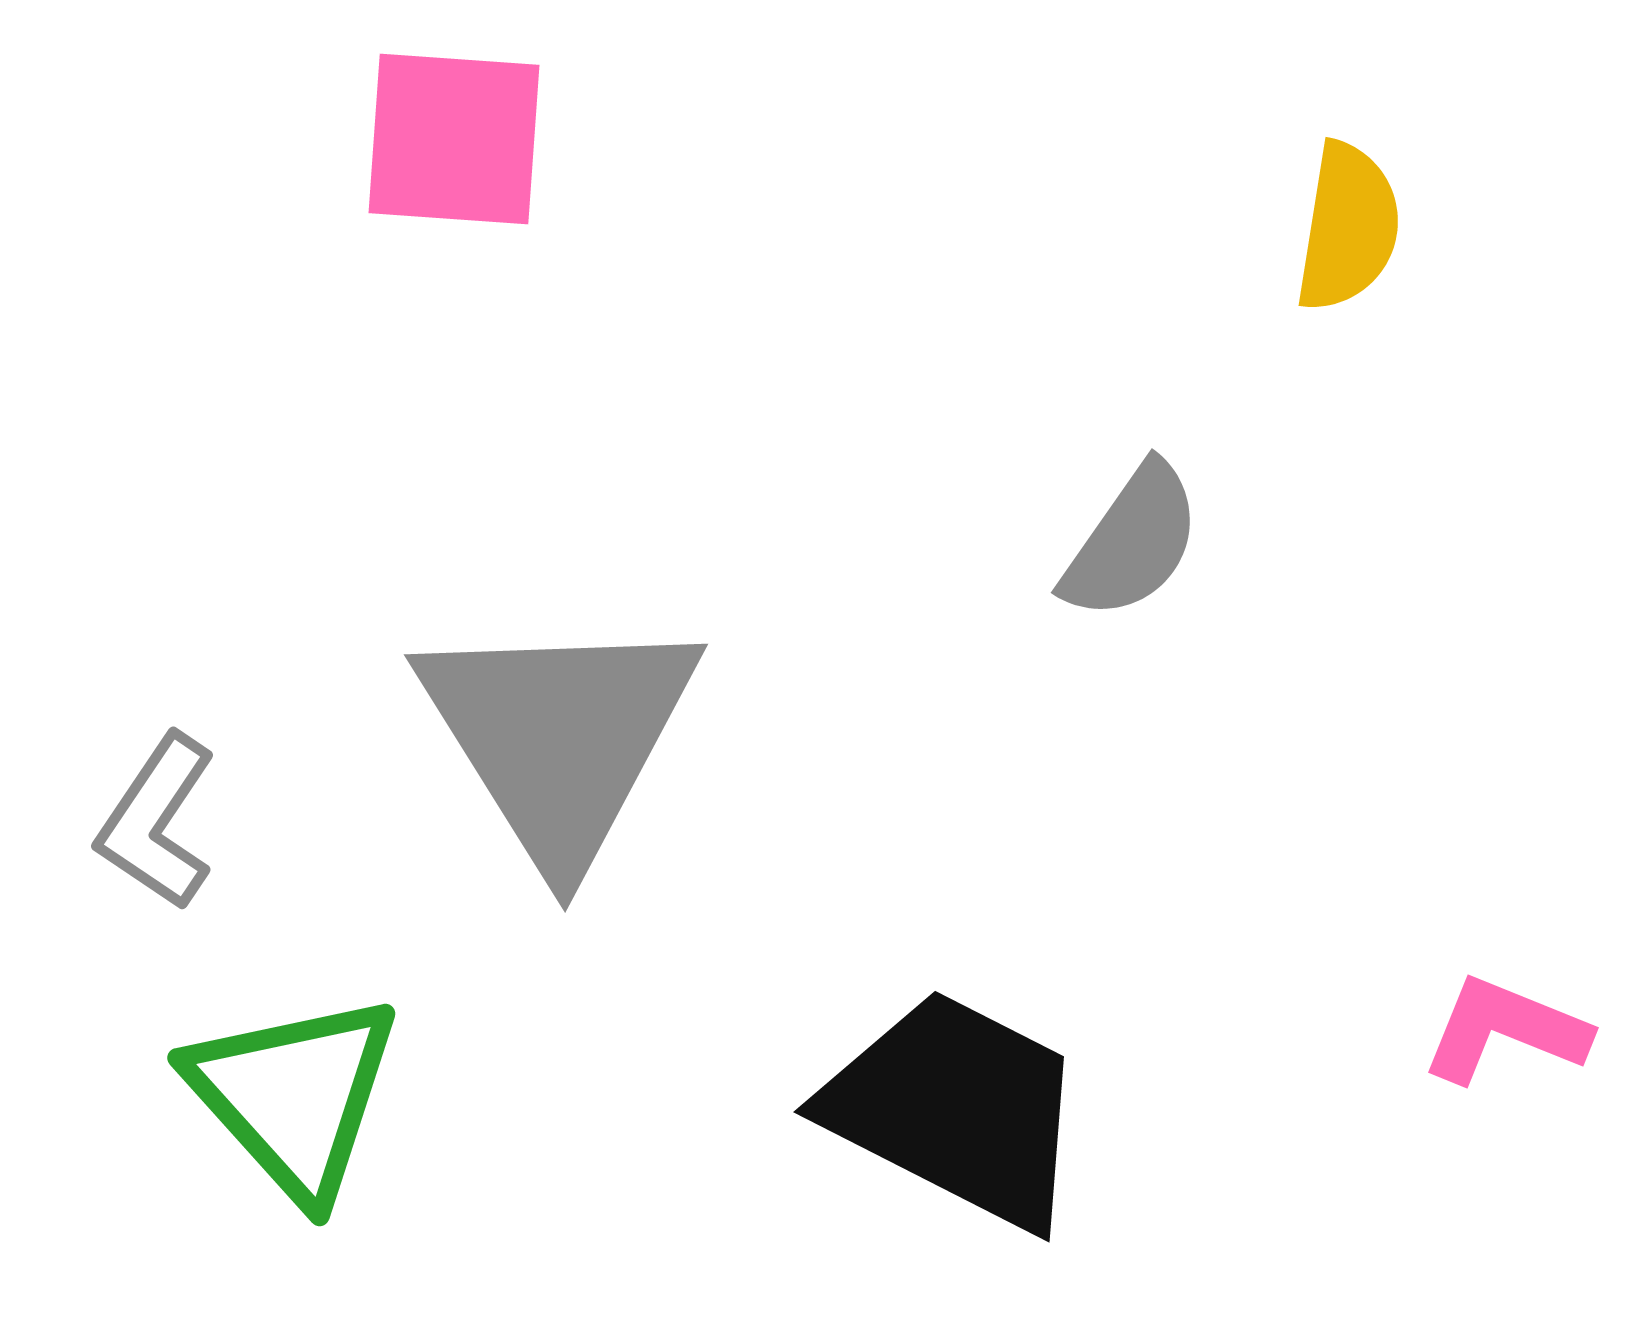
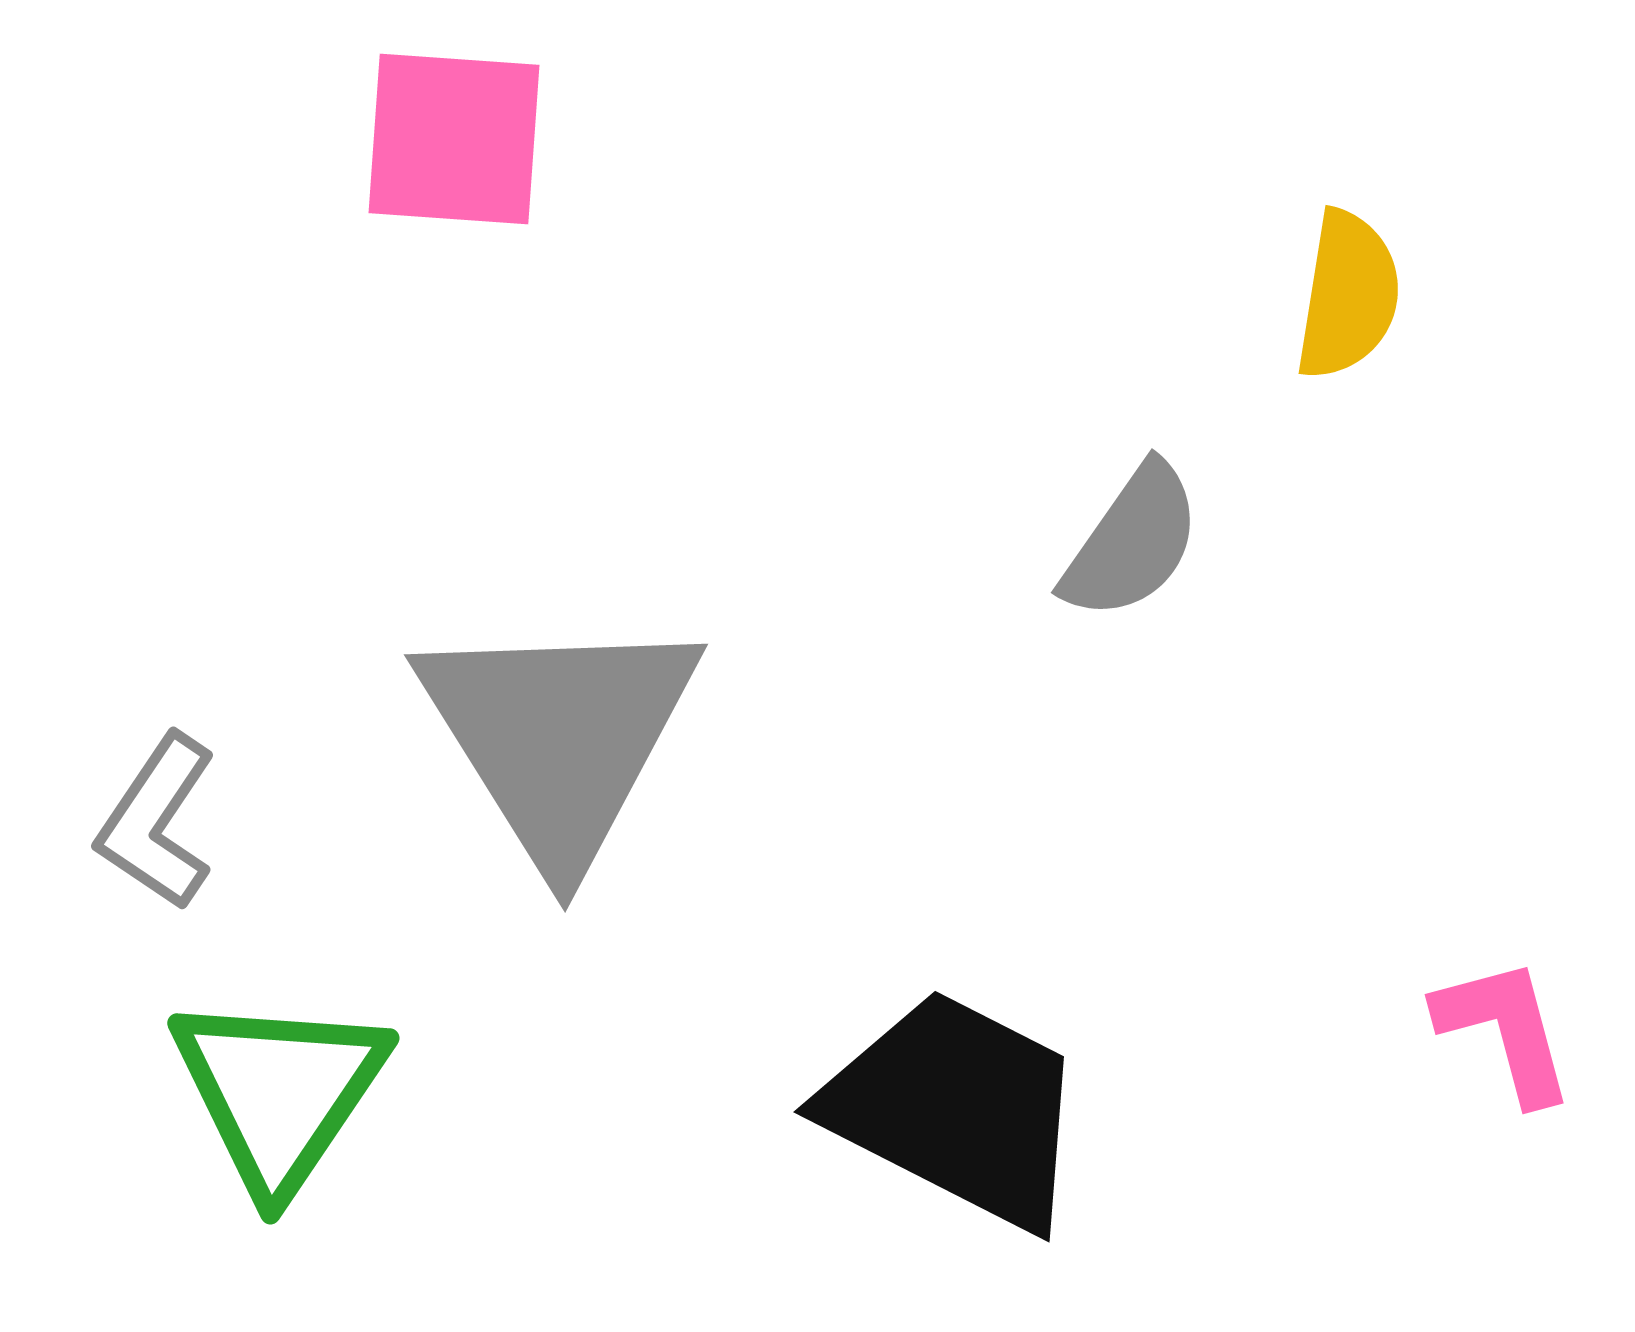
yellow semicircle: moved 68 px down
pink L-shape: rotated 53 degrees clockwise
green triangle: moved 15 px left, 4 px up; rotated 16 degrees clockwise
